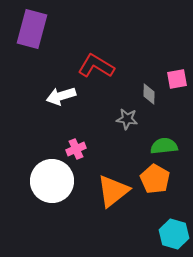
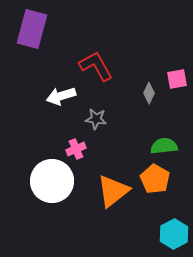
red L-shape: rotated 30 degrees clockwise
gray diamond: moved 1 px up; rotated 25 degrees clockwise
gray star: moved 31 px left
cyan hexagon: rotated 16 degrees clockwise
